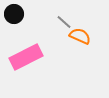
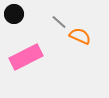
gray line: moved 5 px left
